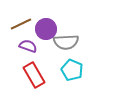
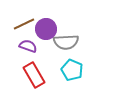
brown line: moved 3 px right
